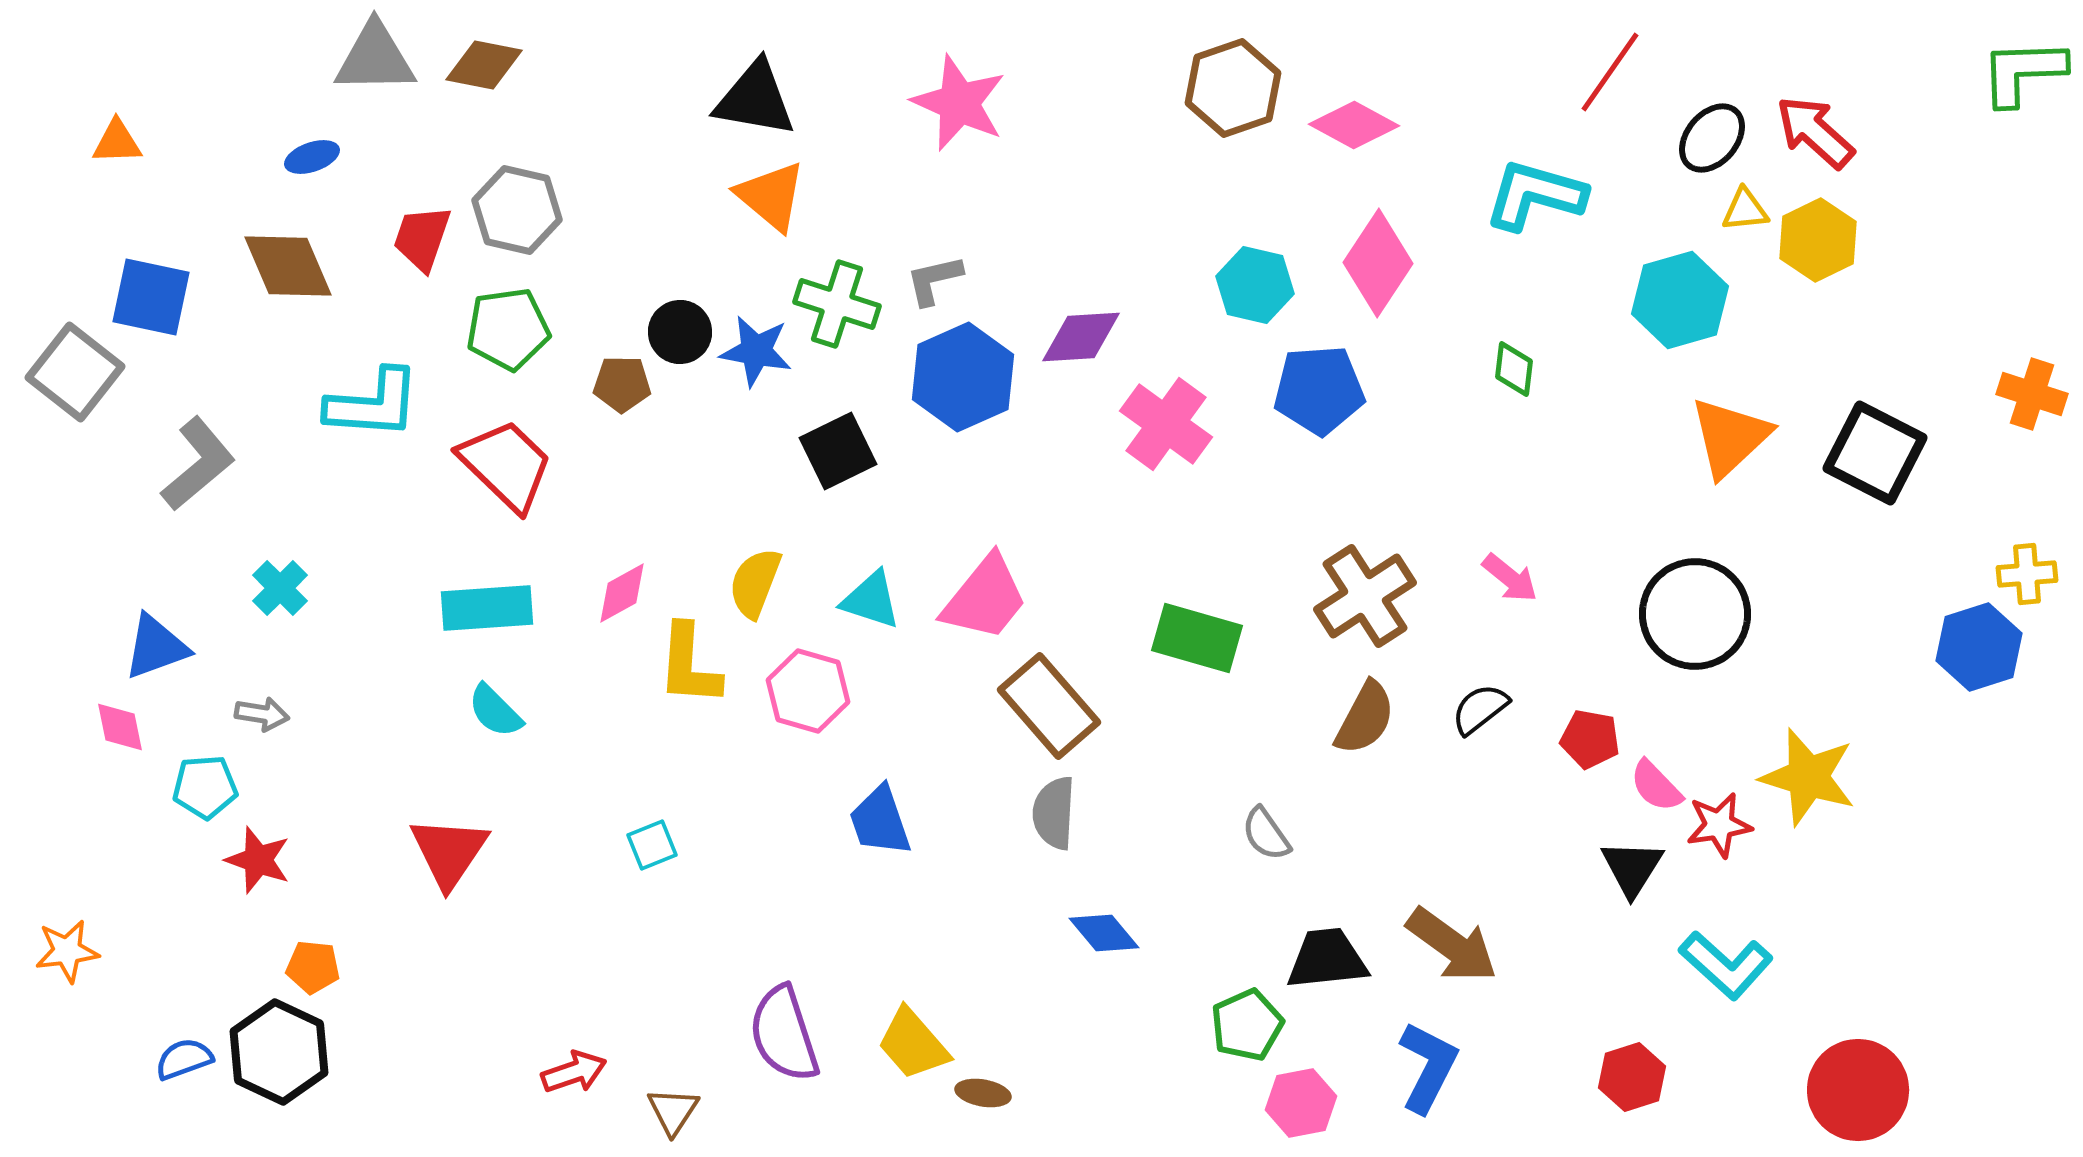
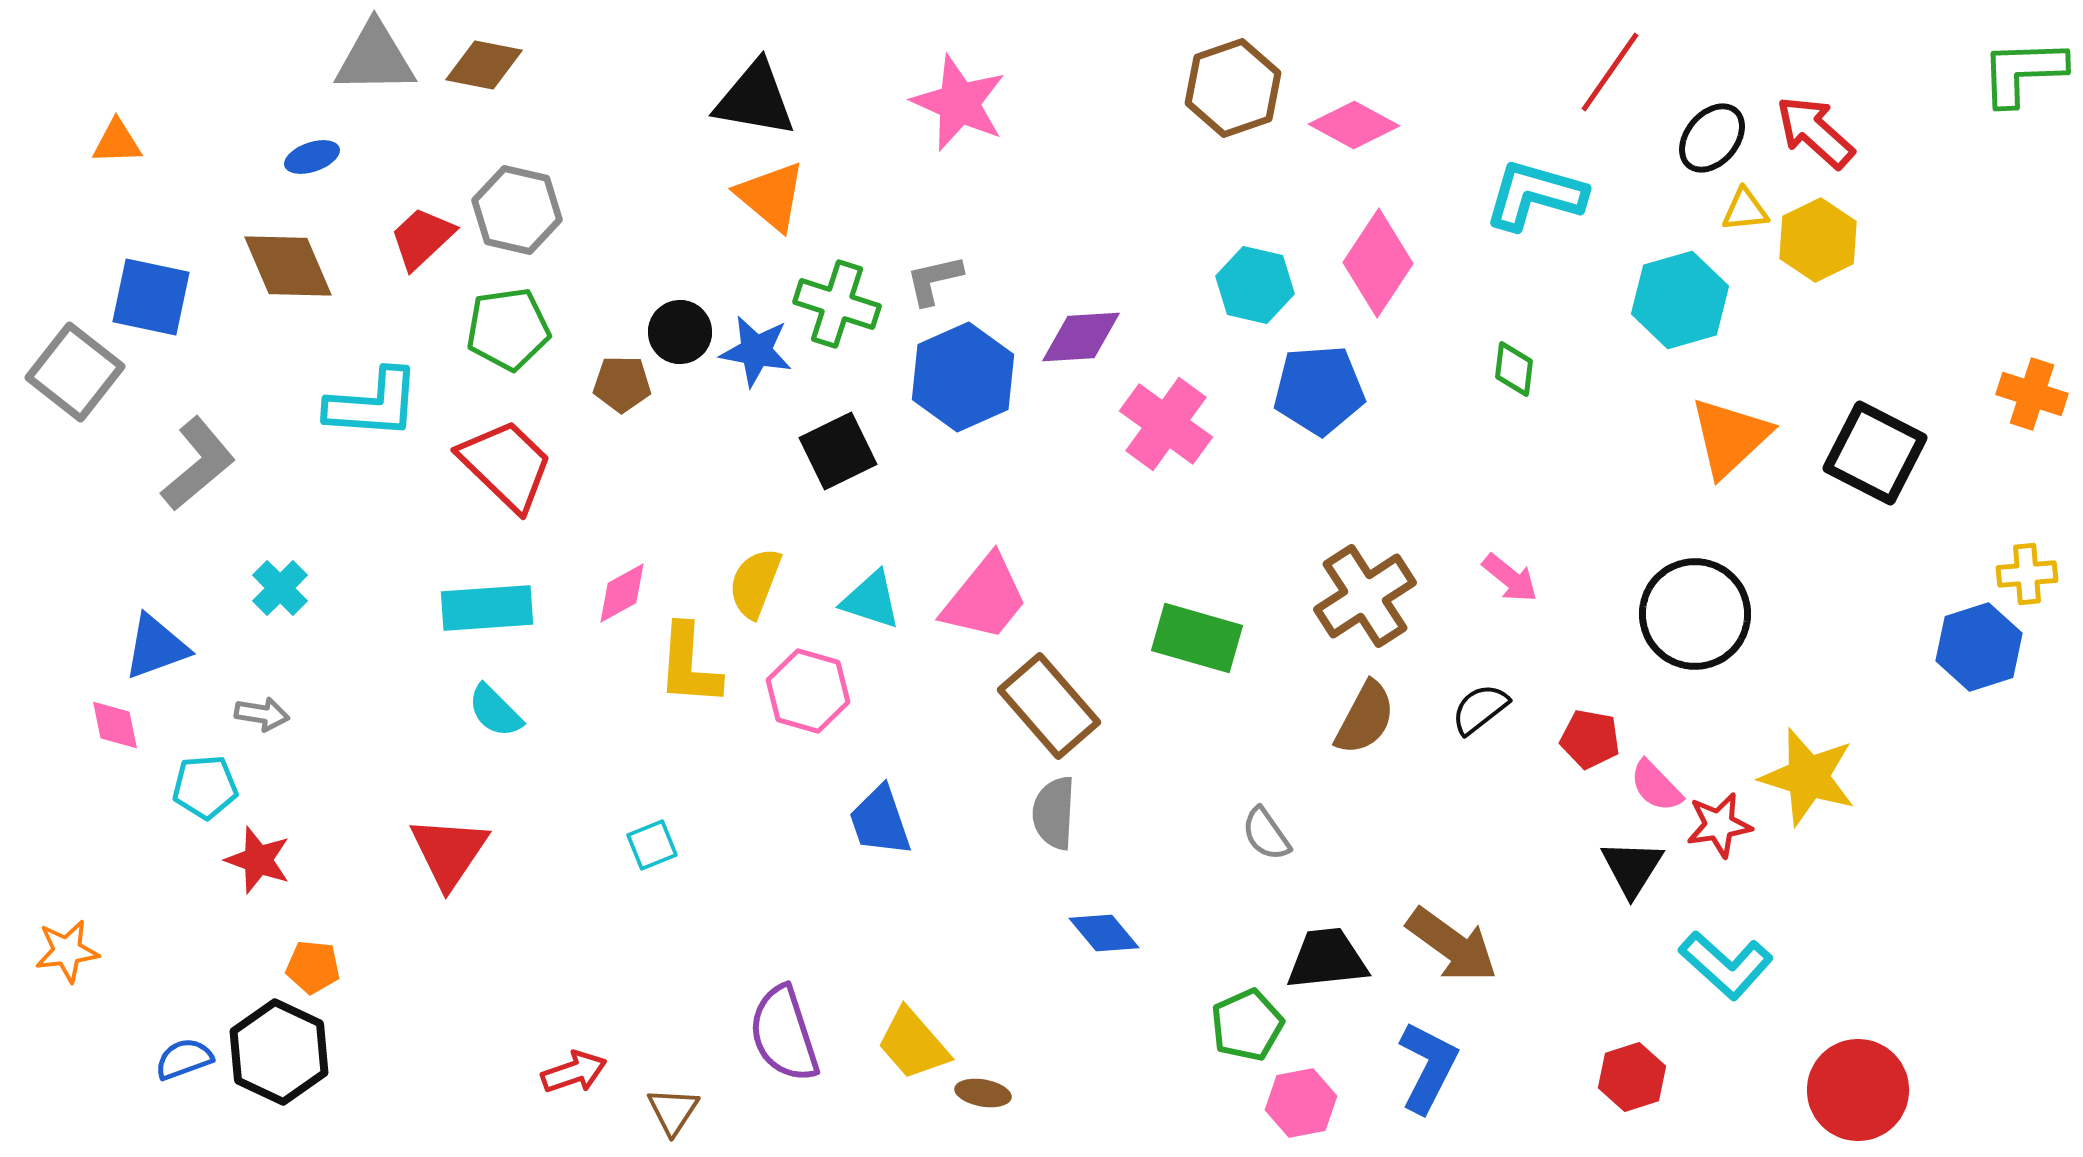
red trapezoid at (422, 238): rotated 28 degrees clockwise
pink diamond at (120, 727): moved 5 px left, 2 px up
